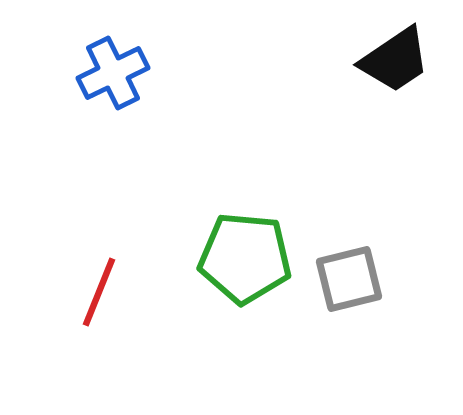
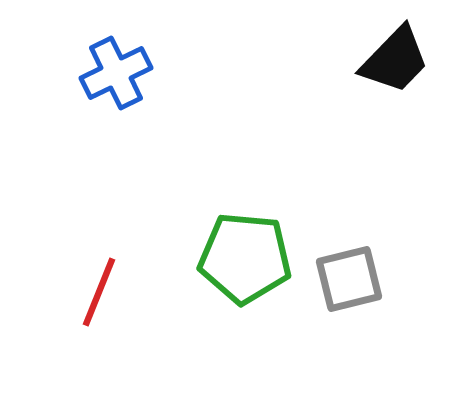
black trapezoid: rotated 12 degrees counterclockwise
blue cross: moved 3 px right
